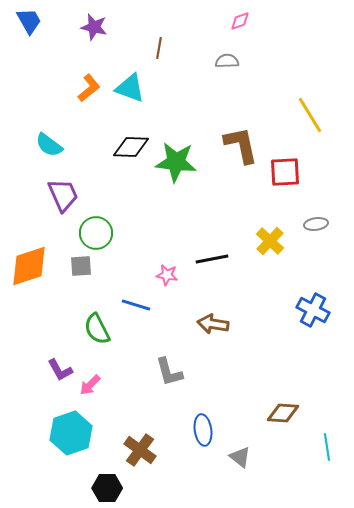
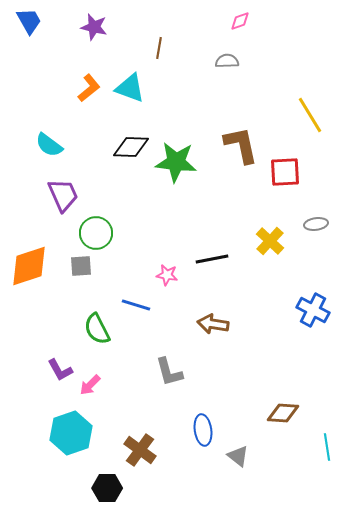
gray triangle: moved 2 px left, 1 px up
